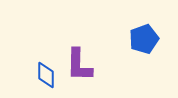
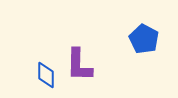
blue pentagon: rotated 24 degrees counterclockwise
